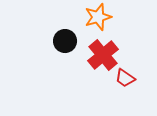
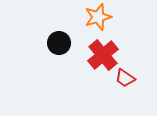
black circle: moved 6 px left, 2 px down
